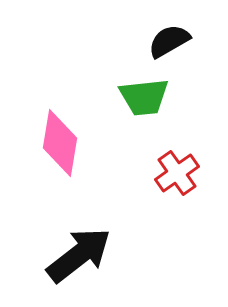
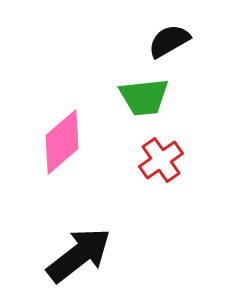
pink diamond: moved 2 px right, 1 px up; rotated 40 degrees clockwise
red cross: moved 16 px left, 13 px up
